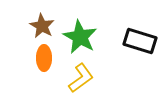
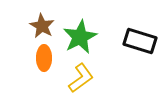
green star: rotated 16 degrees clockwise
